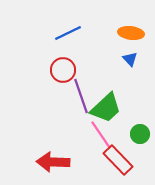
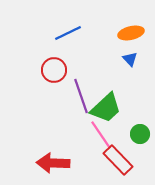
orange ellipse: rotated 20 degrees counterclockwise
red circle: moved 9 px left
red arrow: moved 1 px down
